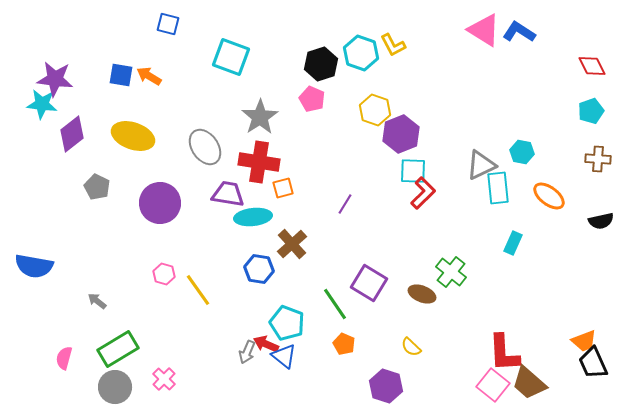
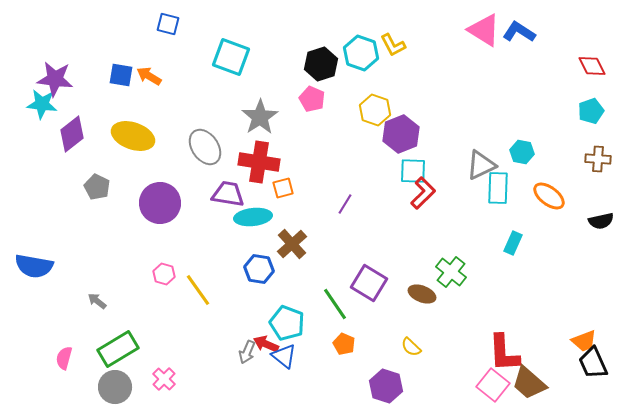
cyan rectangle at (498, 188): rotated 8 degrees clockwise
